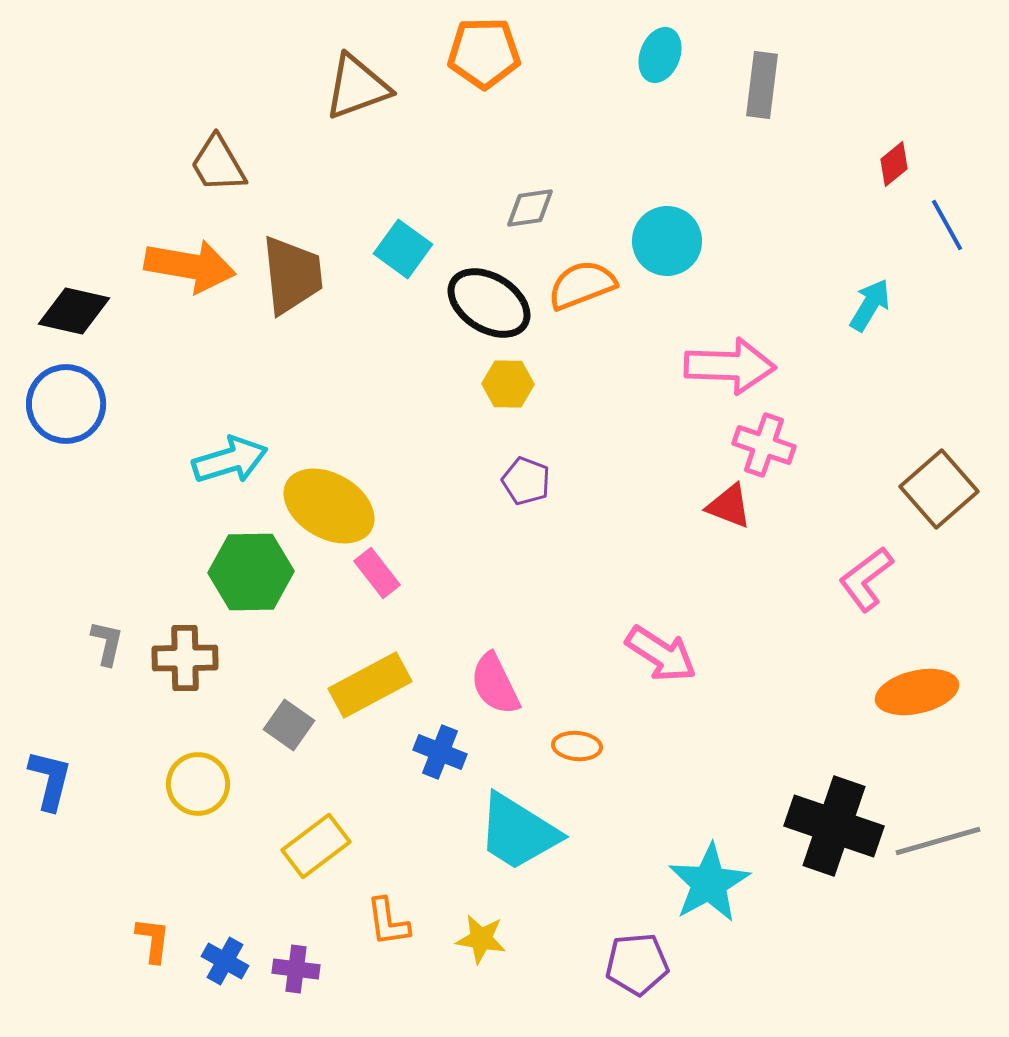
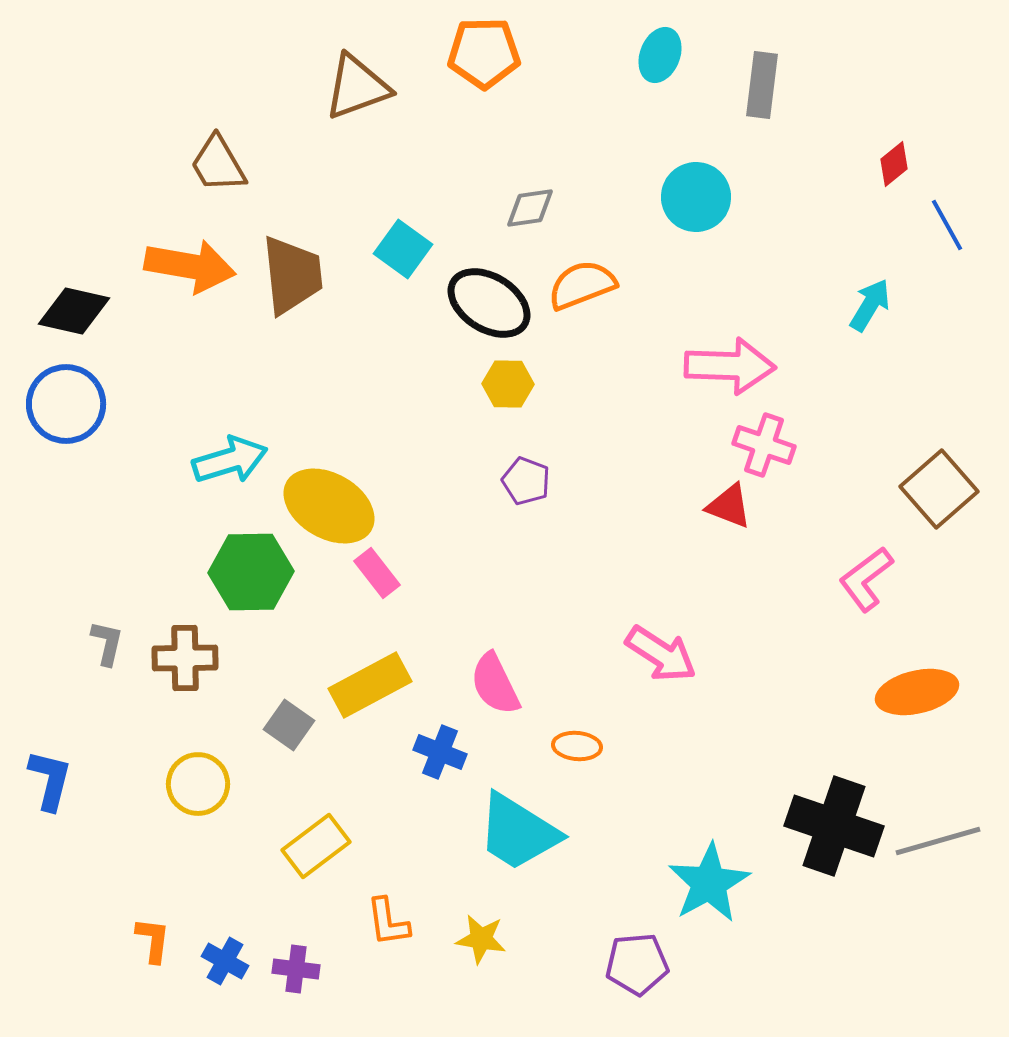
cyan circle at (667, 241): moved 29 px right, 44 px up
